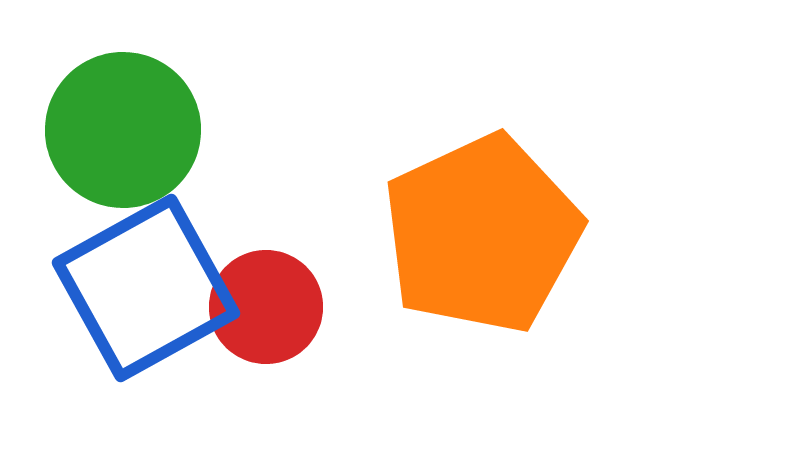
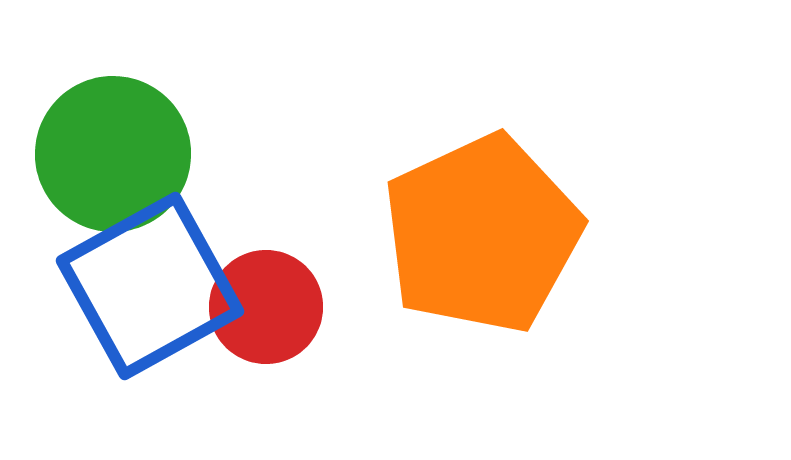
green circle: moved 10 px left, 24 px down
blue square: moved 4 px right, 2 px up
